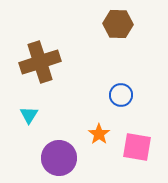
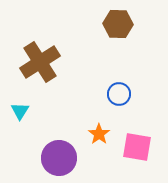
brown cross: rotated 15 degrees counterclockwise
blue circle: moved 2 px left, 1 px up
cyan triangle: moved 9 px left, 4 px up
